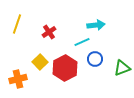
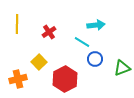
yellow line: rotated 18 degrees counterclockwise
cyan line: rotated 56 degrees clockwise
yellow square: moved 1 px left
red hexagon: moved 11 px down
